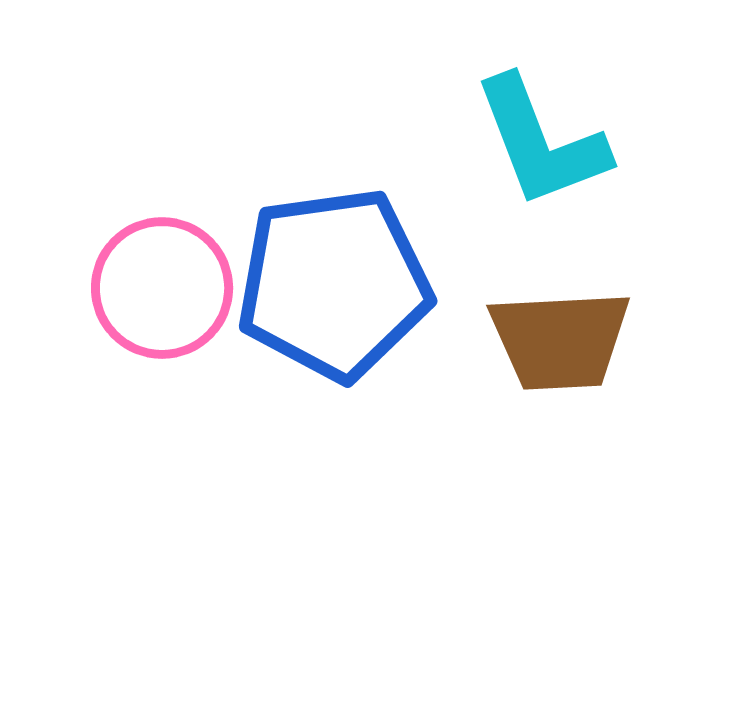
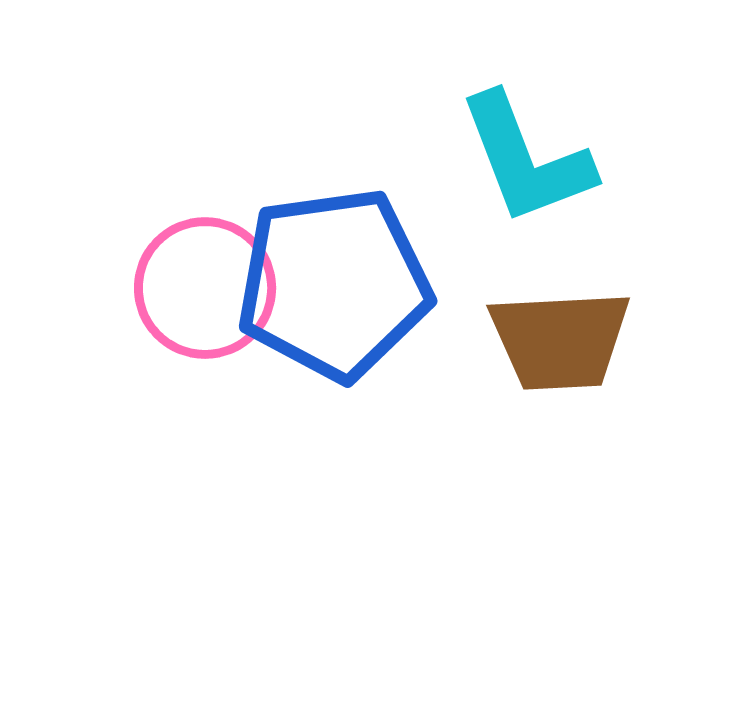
cyan L-shape: moved 15 px left, 17 px down
pink circle: moved 43 px right
